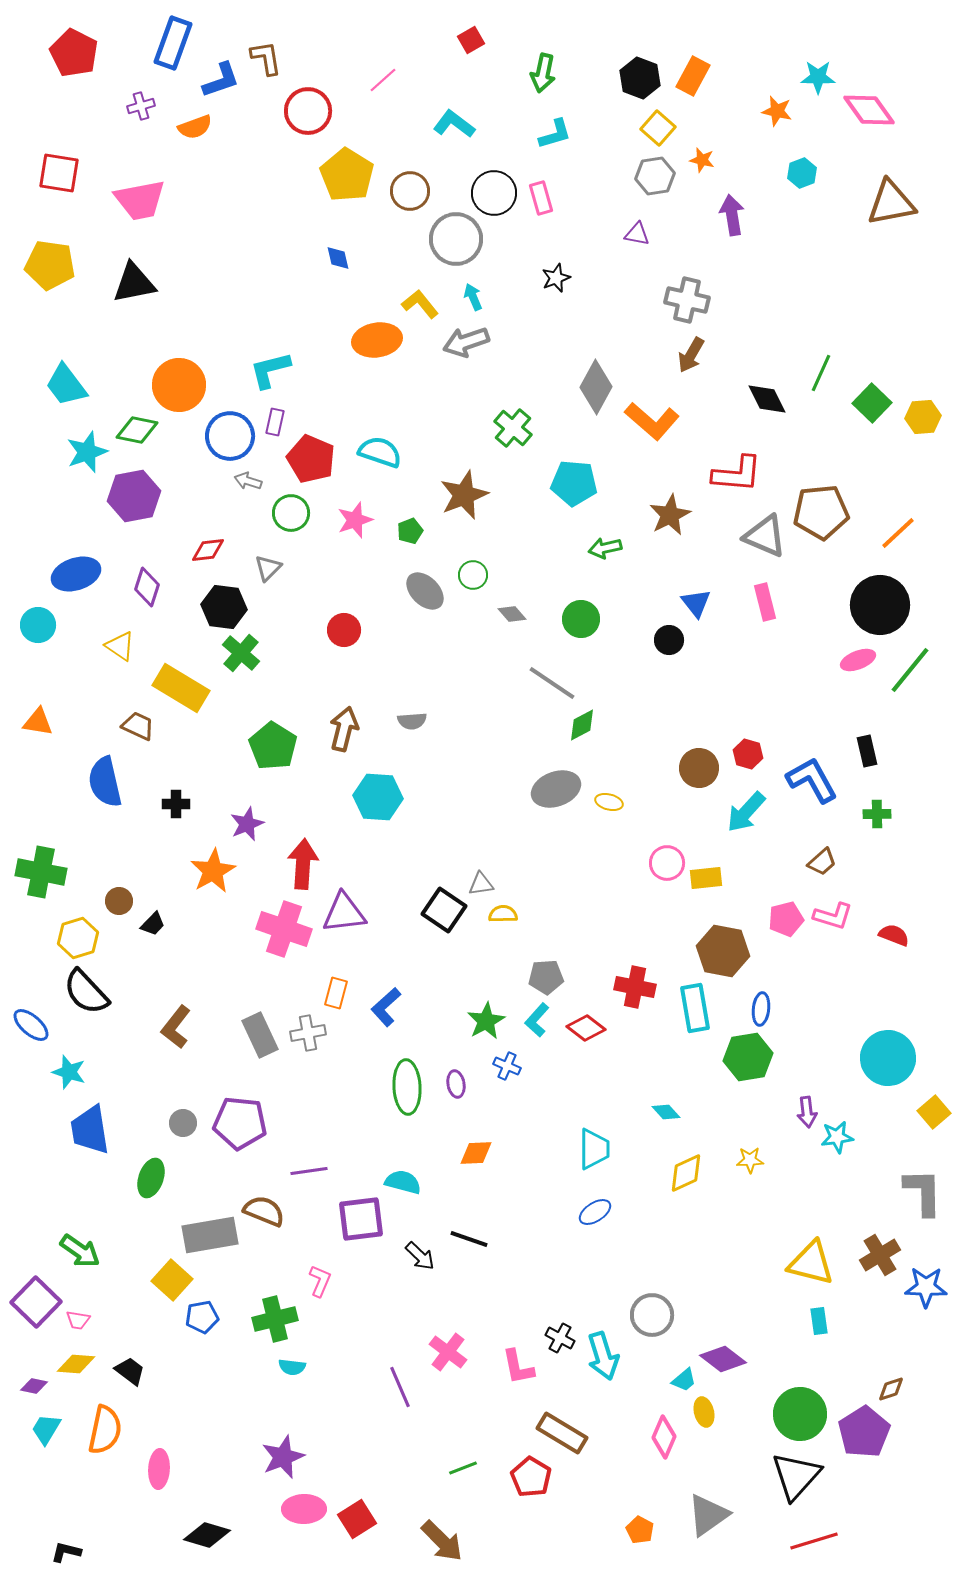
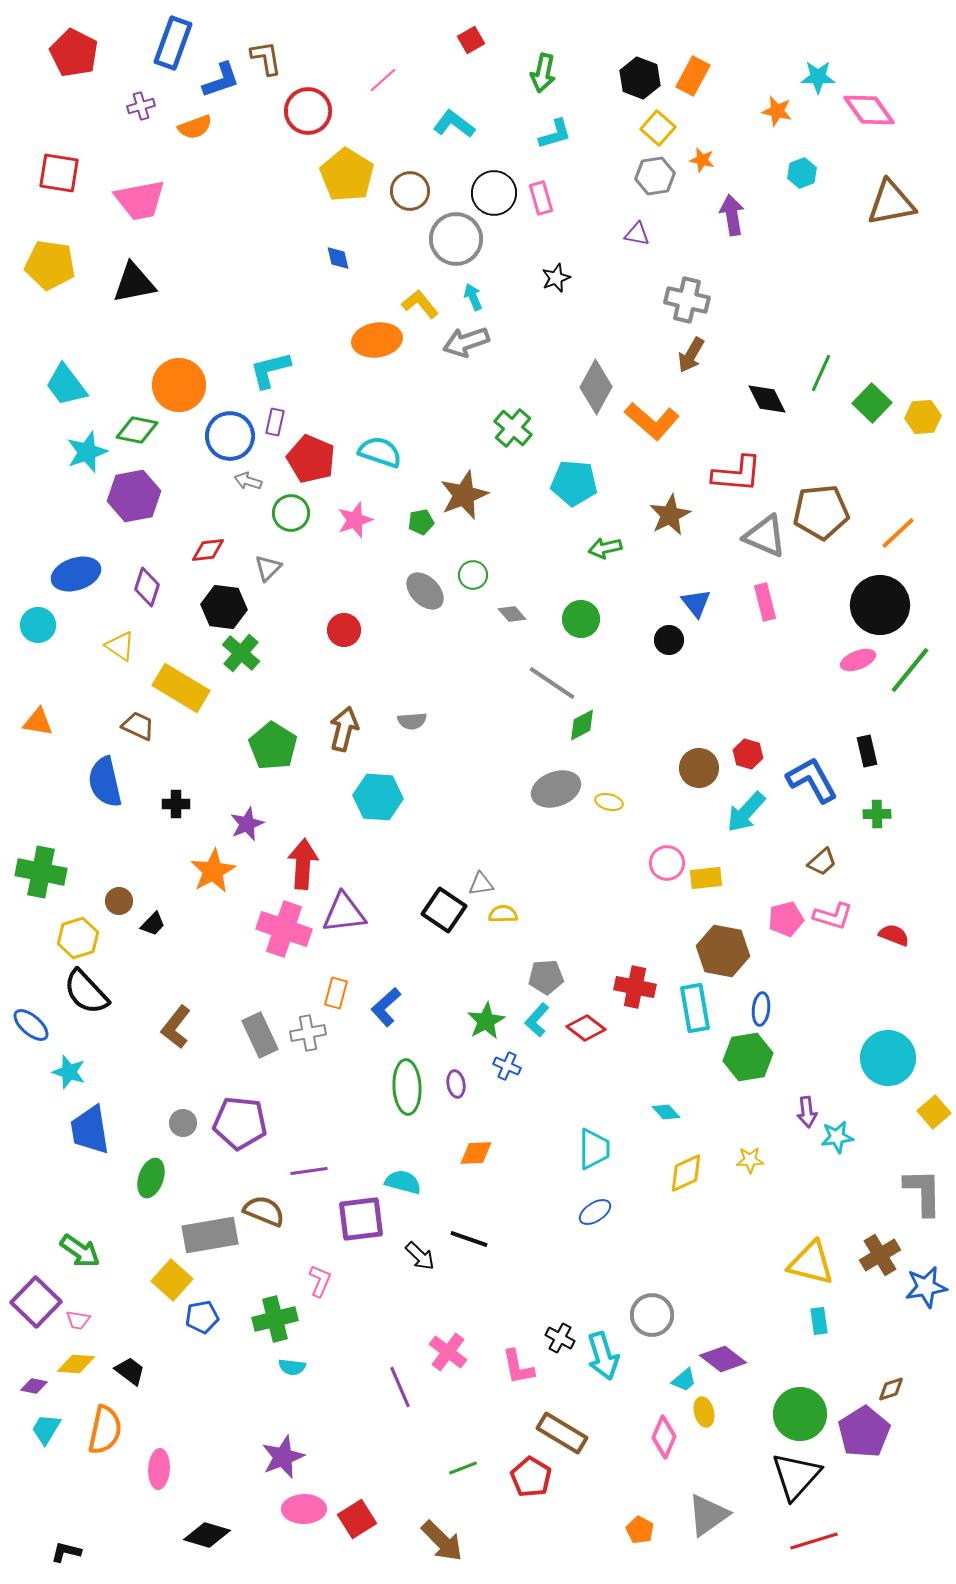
green pentagon at (410, 531): moved 11 px right, 9 px up; rotated 10 degrees clockwise
blue star at (926, 1287): rotated 12 degrees counterclockwise
